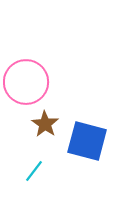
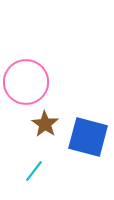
blue square: moved 1 px right, 4 px up
